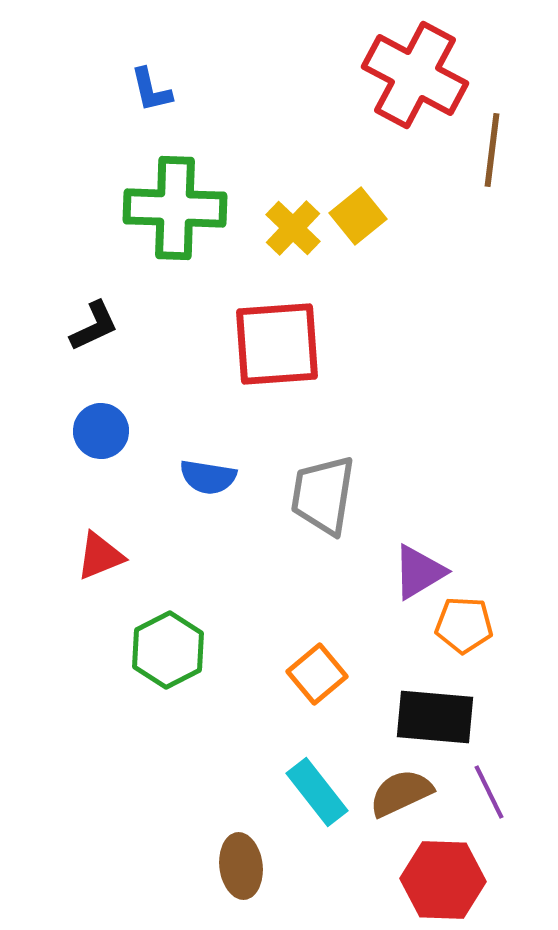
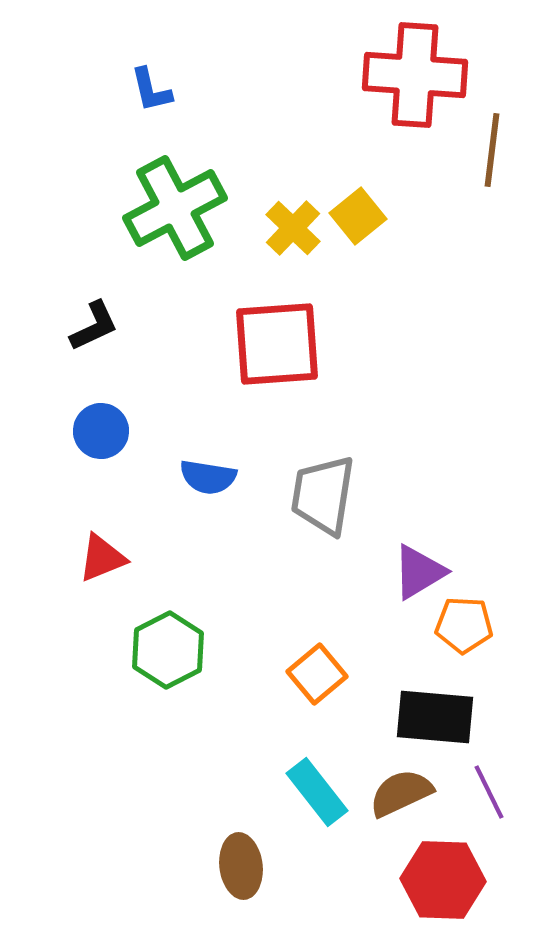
red cross: rotated 24 degrees counterclockwise
green cross: rotated 30 degrees counterclockwise
red triangle: moved 2 px right, 2 px down
